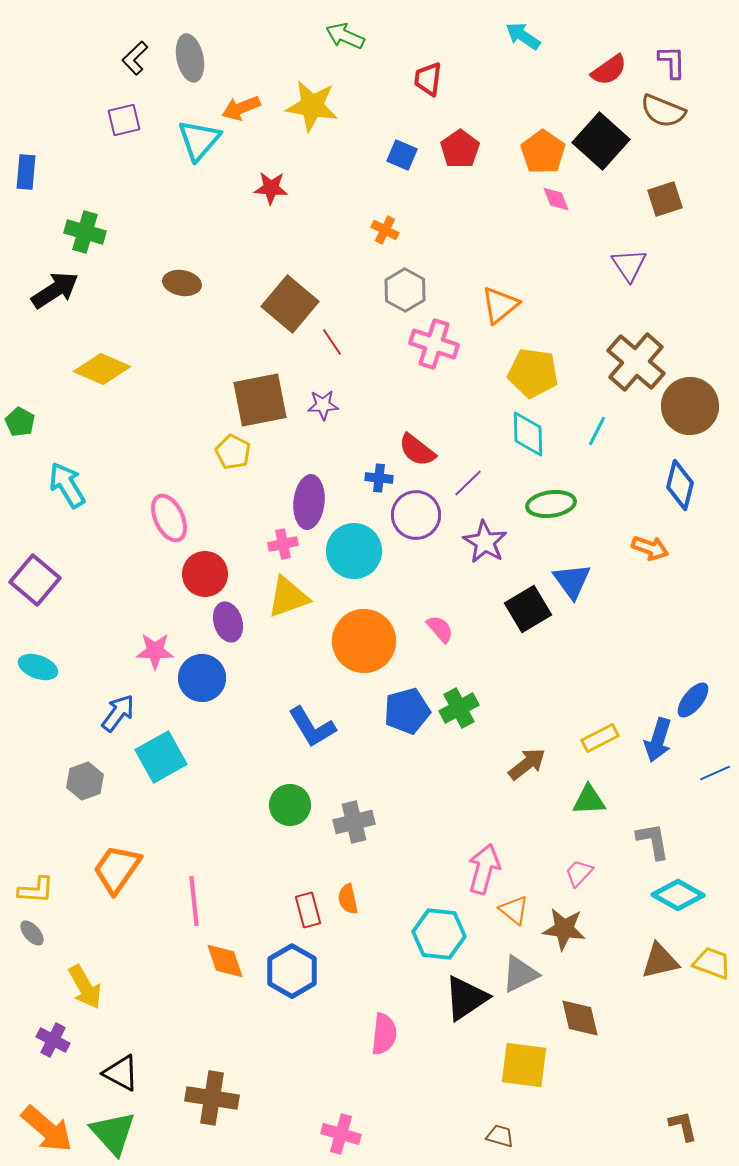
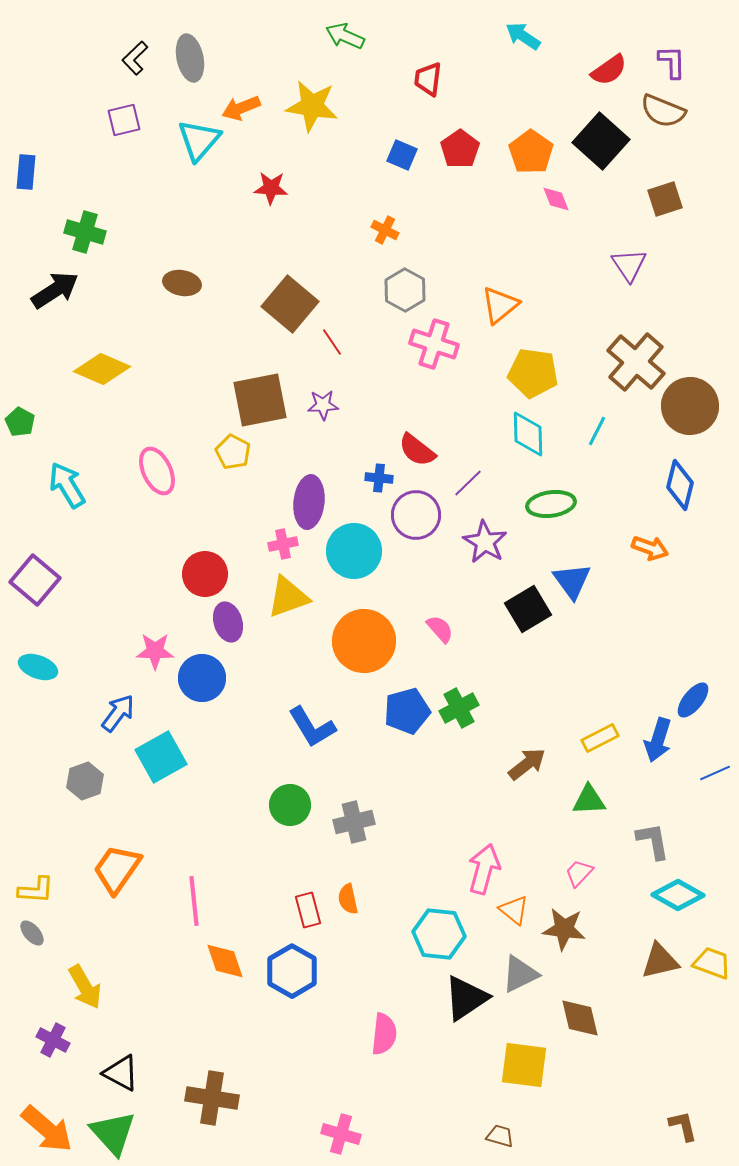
orange pentagon at (543, 152): moved 12 px left
pink ellipse at (169, 518): moved 12 px left, 47 px up
